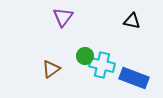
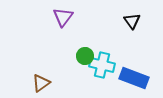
black triangle: rotated 42 degrees clockwise
brown triangle: moved 10 px left, 14 px down
